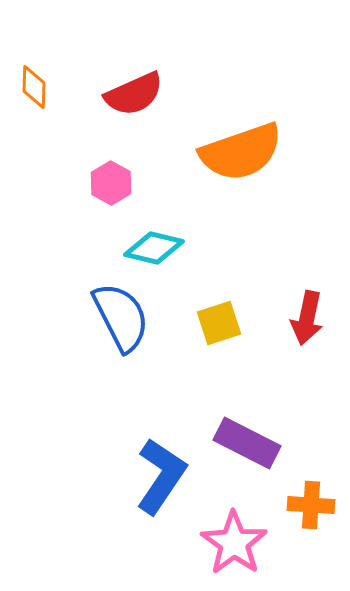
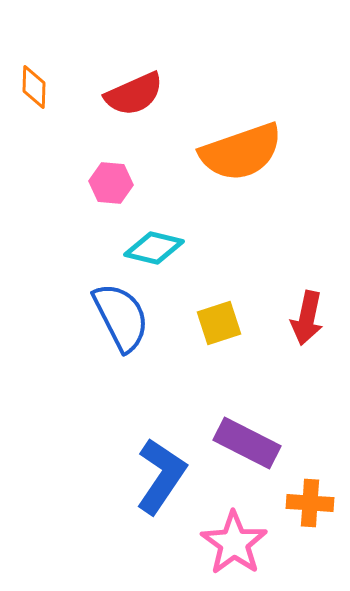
pink hexagon: rotated 24 degrees counterclockwise
orange cross: moved 1 px left, 2 px up
